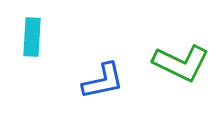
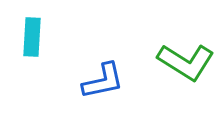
green L-shape: moved 5 px right, 1 px up; rotated 6 degrees clockwise
